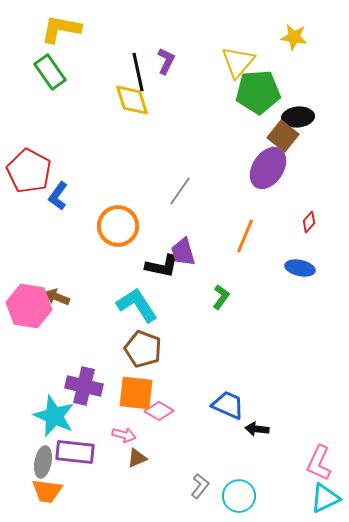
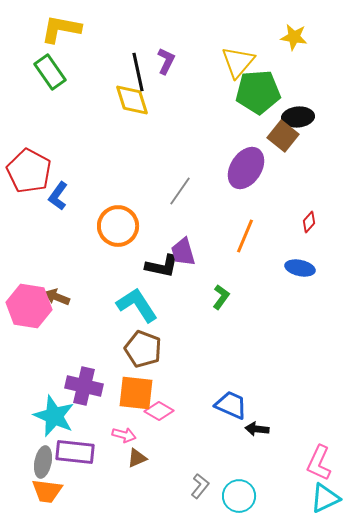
purple ellipse: moved 22 px left
blue trapezoid: moved 3 px right
